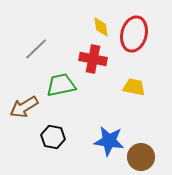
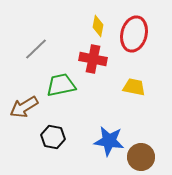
yellow diamond: moved 3 px left, 1 px up; rotated 20 degrees clockwise
